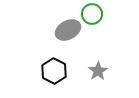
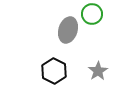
gray ellipse: rotated 45 degrees counterclockwise
